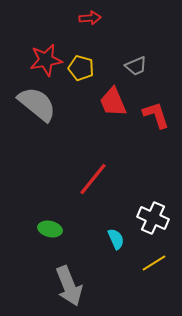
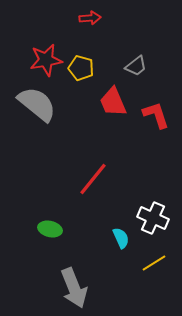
gray trapezoid: rotated 15 degrees counterclockwise
cyan semicircle: moved 5 px right, 1 px up
gray arrow: moved 5 px right, 2 px down
